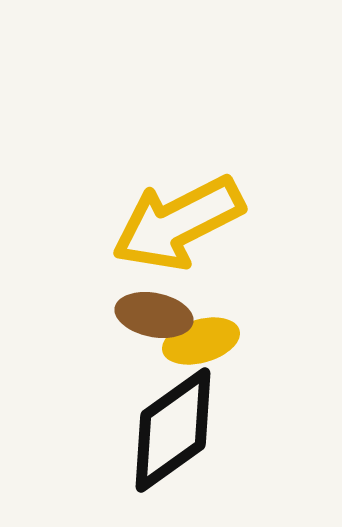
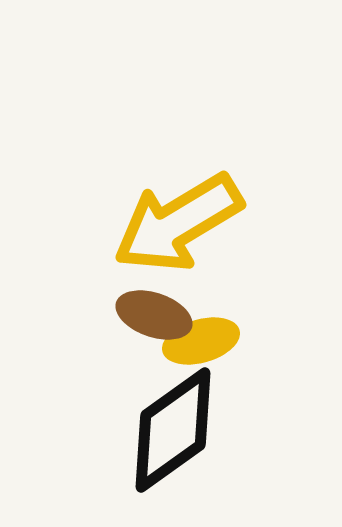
yellow arrow: rotated 4 degrees counterclockwise
brown ellipse: rotated 8 degrees clockwise
